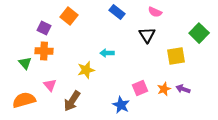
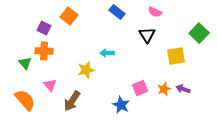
orange semicircle: moved 1 px right; rotated 65 degrees clockwise
